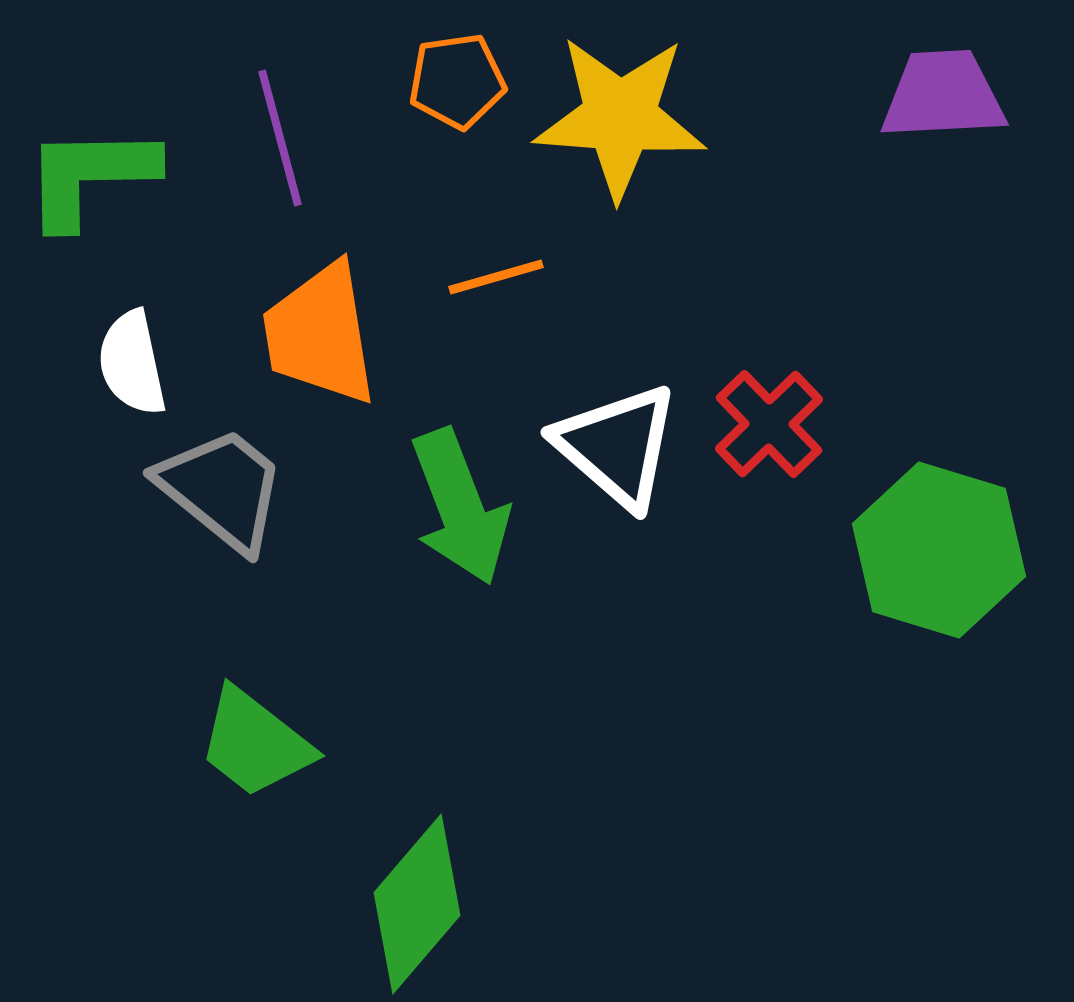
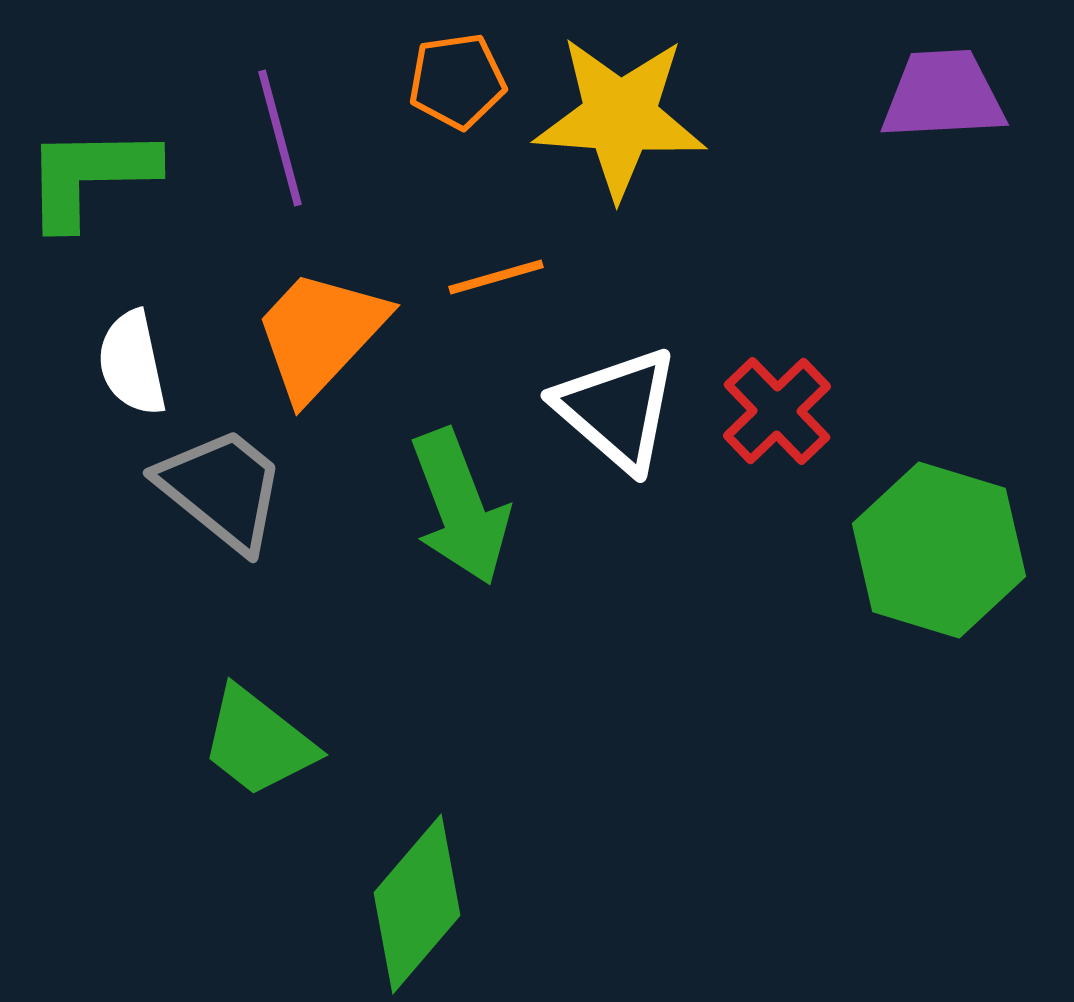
orange trapezoid: rotated 52 degrees clockwise
red cross: moved 8 px right, 13 px up
white triangle: moved 37 px up
green trapezoid: moved 3 px right, 1 px up
